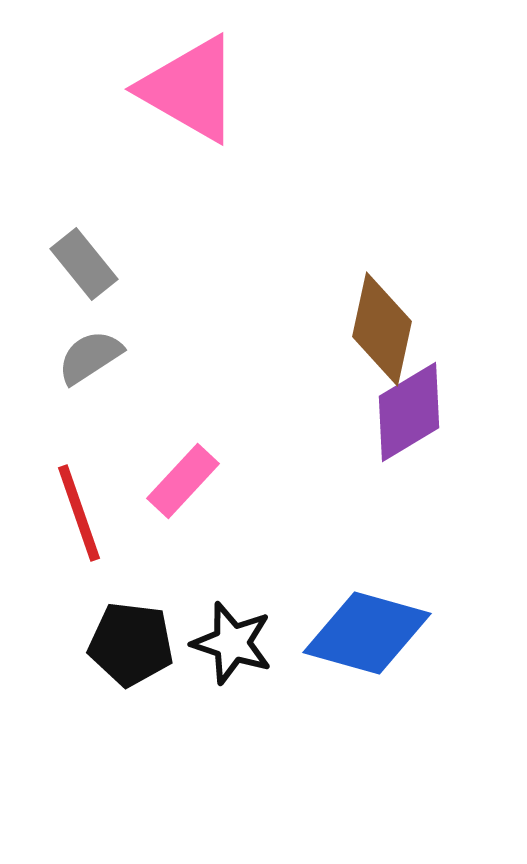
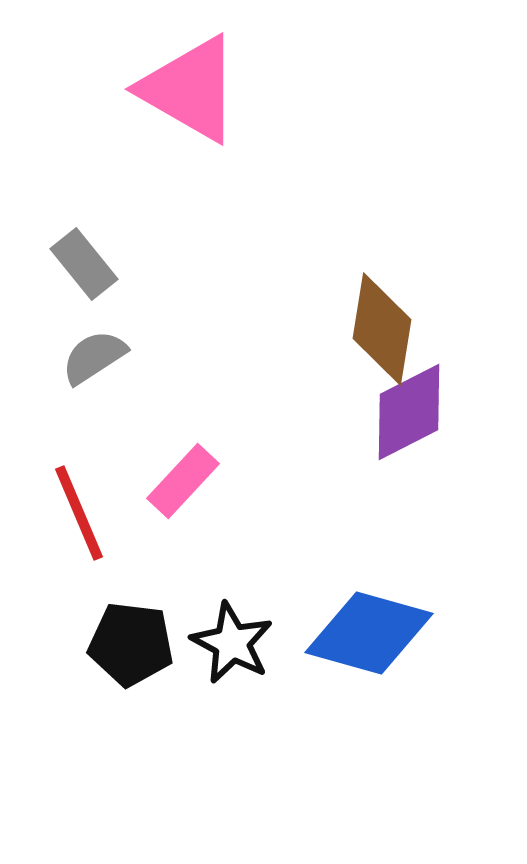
brown diamond: rotated 3 degrees counterclockwise
gray semicircle: moved 4 px right
purple diamond: rotated 4 degrees clockwise
red line: rotated 4 degrees counterclockwise
blue diamond: moved 2 px right
black star: rotated 10 degrees clockwise
